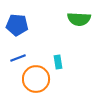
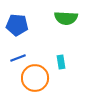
green semicircle: moved 13 px left, 1 px up
cyan rectangle: moved 3 px right
orange circle: moved 1 px left, 1 px up
